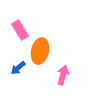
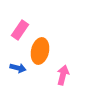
pink rectangle: rotated 66 degrees clockwise
blue arrow: rotated 126 degrees counterclockwise
